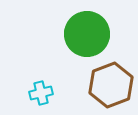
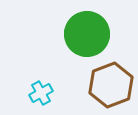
cyan cross: rotated 15 degrees counterclockwise
